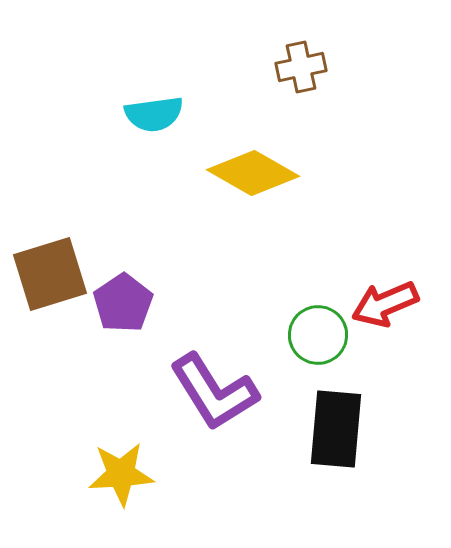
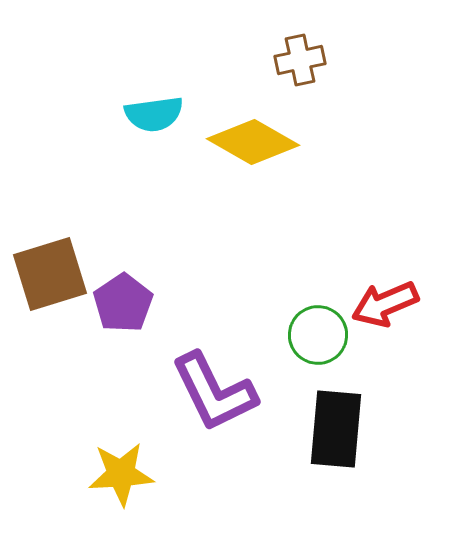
brown cross: moved 1 px left, 7 px up
yellow diamond: moved 31 px up
purple L-shape: rotated 6 degrees clockwise
